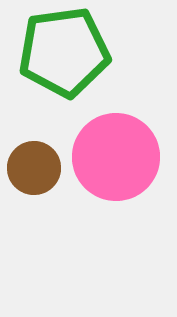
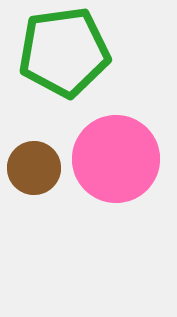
pink circle: moved 2 px down
